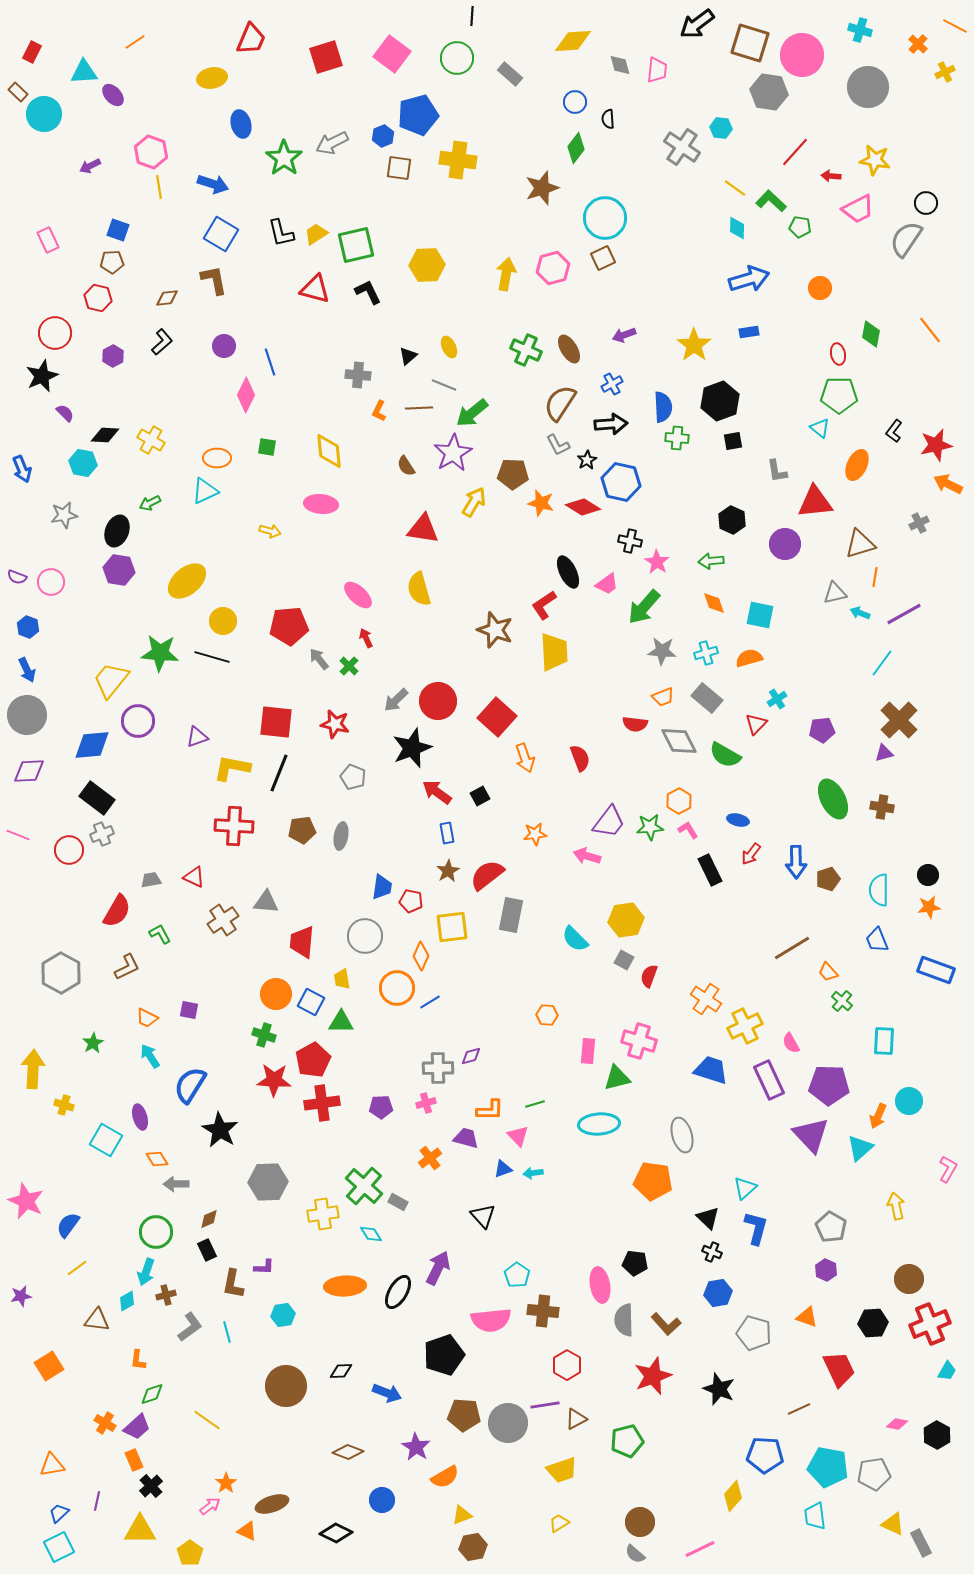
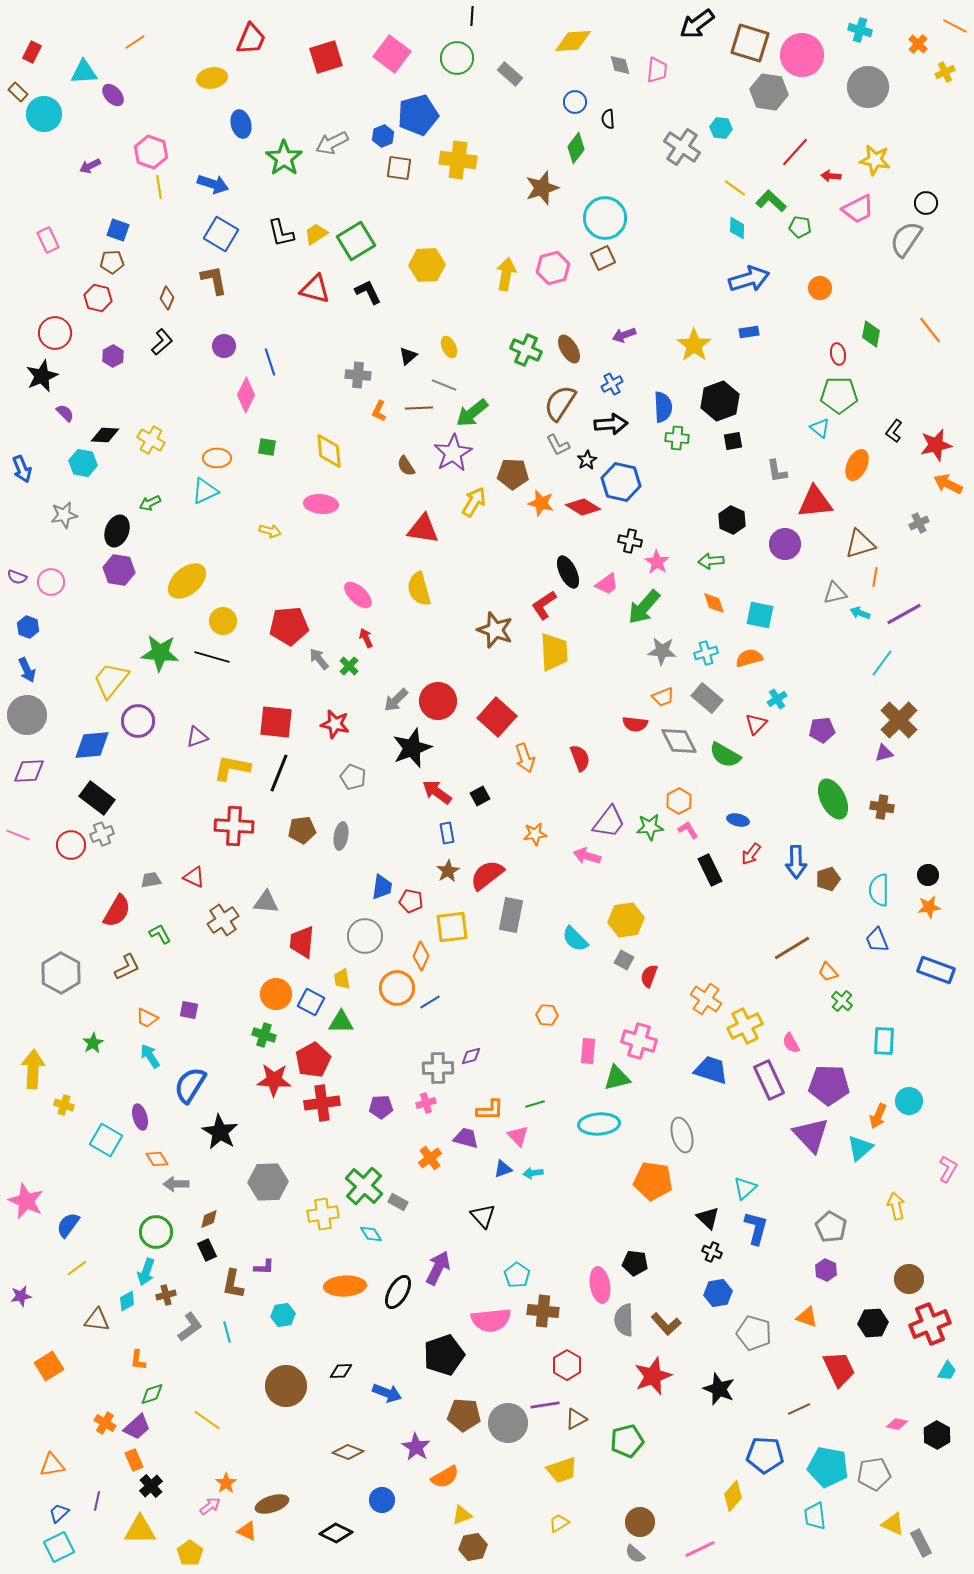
green square at (356, 245): moved 4 px up; rotated 18 degrees counterclockwise
brown diamond at (167, 298): rotated 60 degrees counterclockwise
red circle at (69, 850): moved 2 px right, 5 px up
black star at (220, 1130): moved 2 px down
